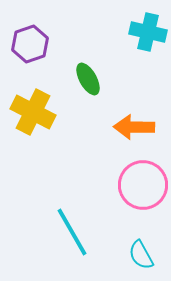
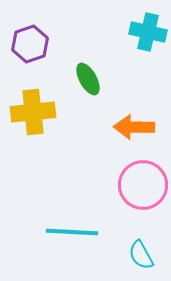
yellow cross: rotated 33 degrees counterclockwise
cyan line: rotated 57 degrees counterclockwise
